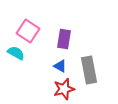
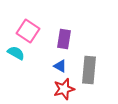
gray rectangle: rotated 16 degrees clockwise
